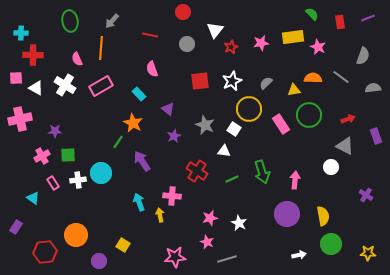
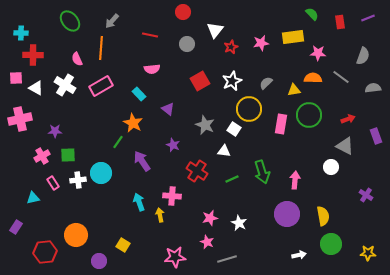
green ellipse at (70, 21): rotated 30 degrees counterclockwise
pink star at (318, 47): moved 6 px down; rotated 21 degrees counterclockwise
pink semicircle at (152, 69): rotated 77 degrees counterclockwise
red square at (200, 81): rotated 24 degrees counterclockwise
pink rectangle at (281, 124): rotated 42 degrees clockwise
purple star at (174, 136): moved 1 px left, 9 px down; rotated 24 degrees counterclockwise
cyan triangle at (33, 198): rotated 48 degrees counterclockwise
